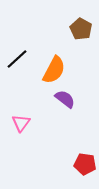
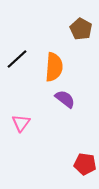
orange semicircle: moved 3 px up; rotated 24 degrees counterclockwise
